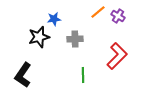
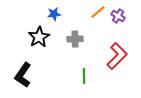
blue star: moved 5 px up
black star: rotated 15 degrees counterclockwise
green line: moved 1 px right, 1 px down
